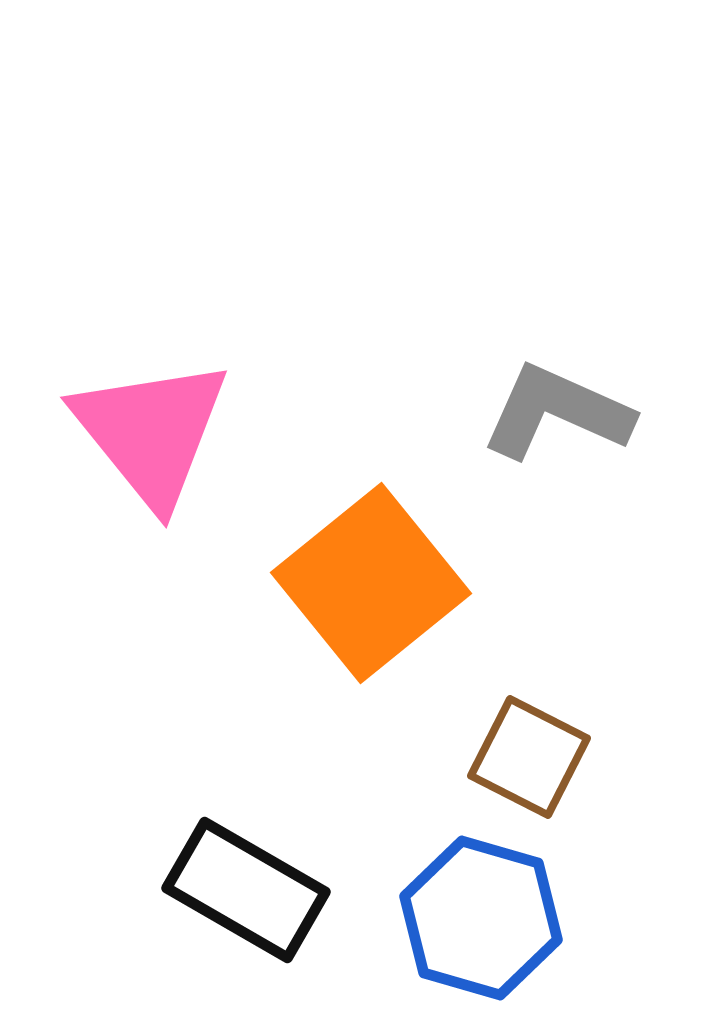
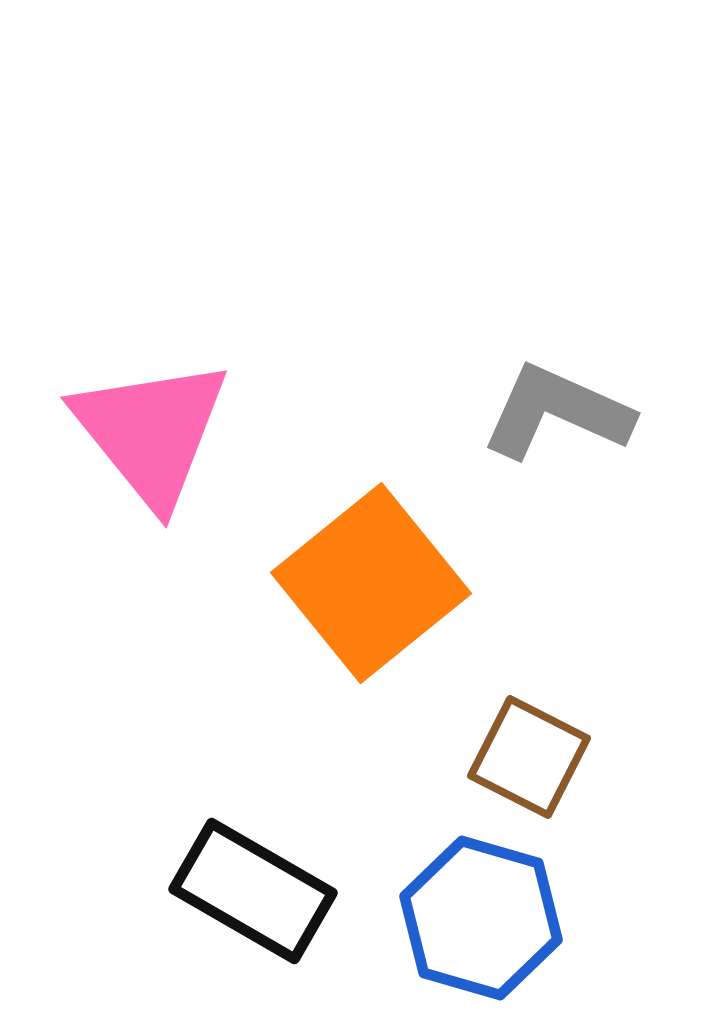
black rectangle: moved 7 px right, 1 px down
